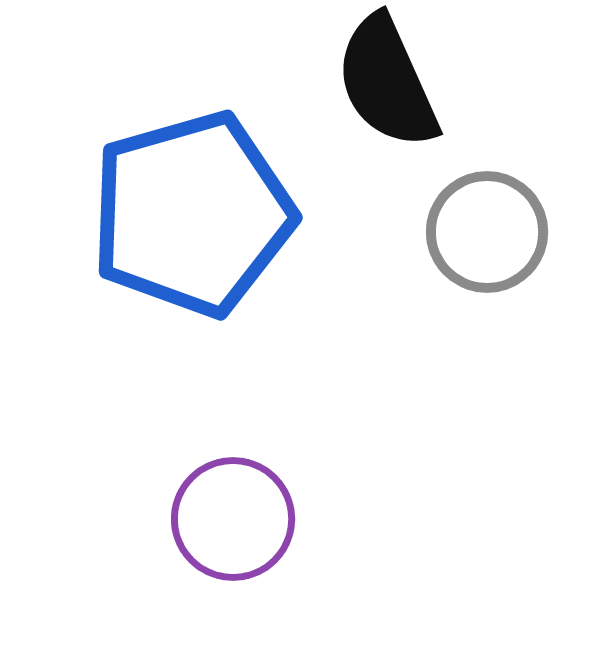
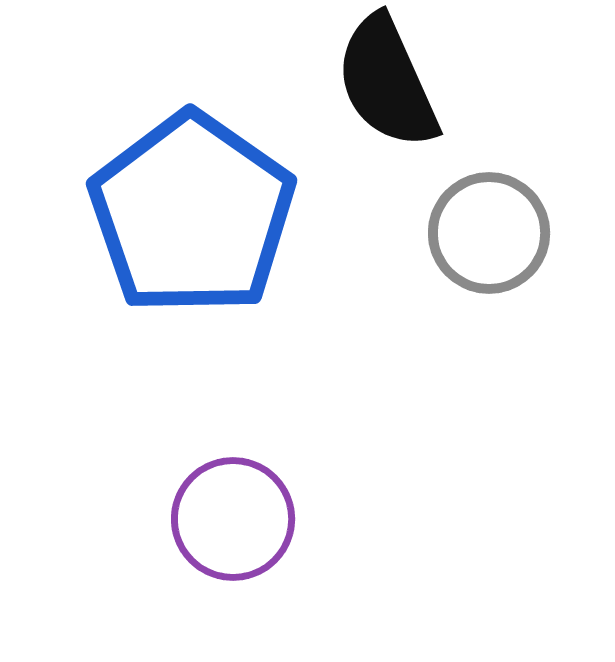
blue pentagon: rotated 21 degrees counterclockwise
gray circle: moved 2 px right, 1 px down
